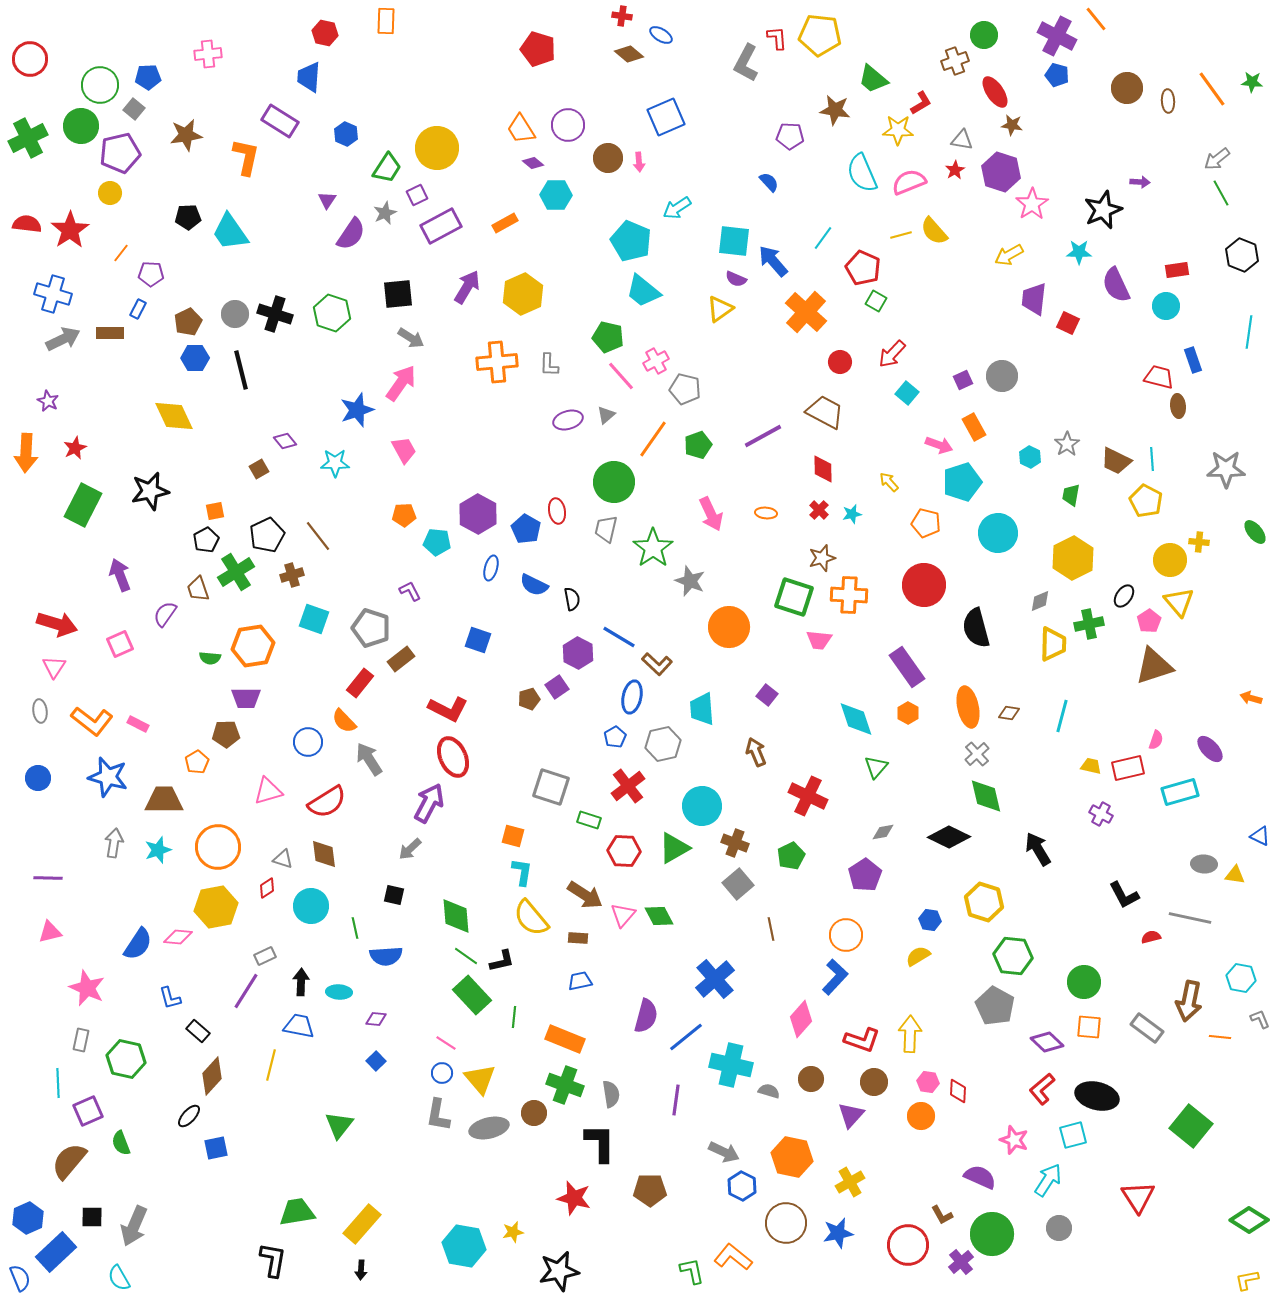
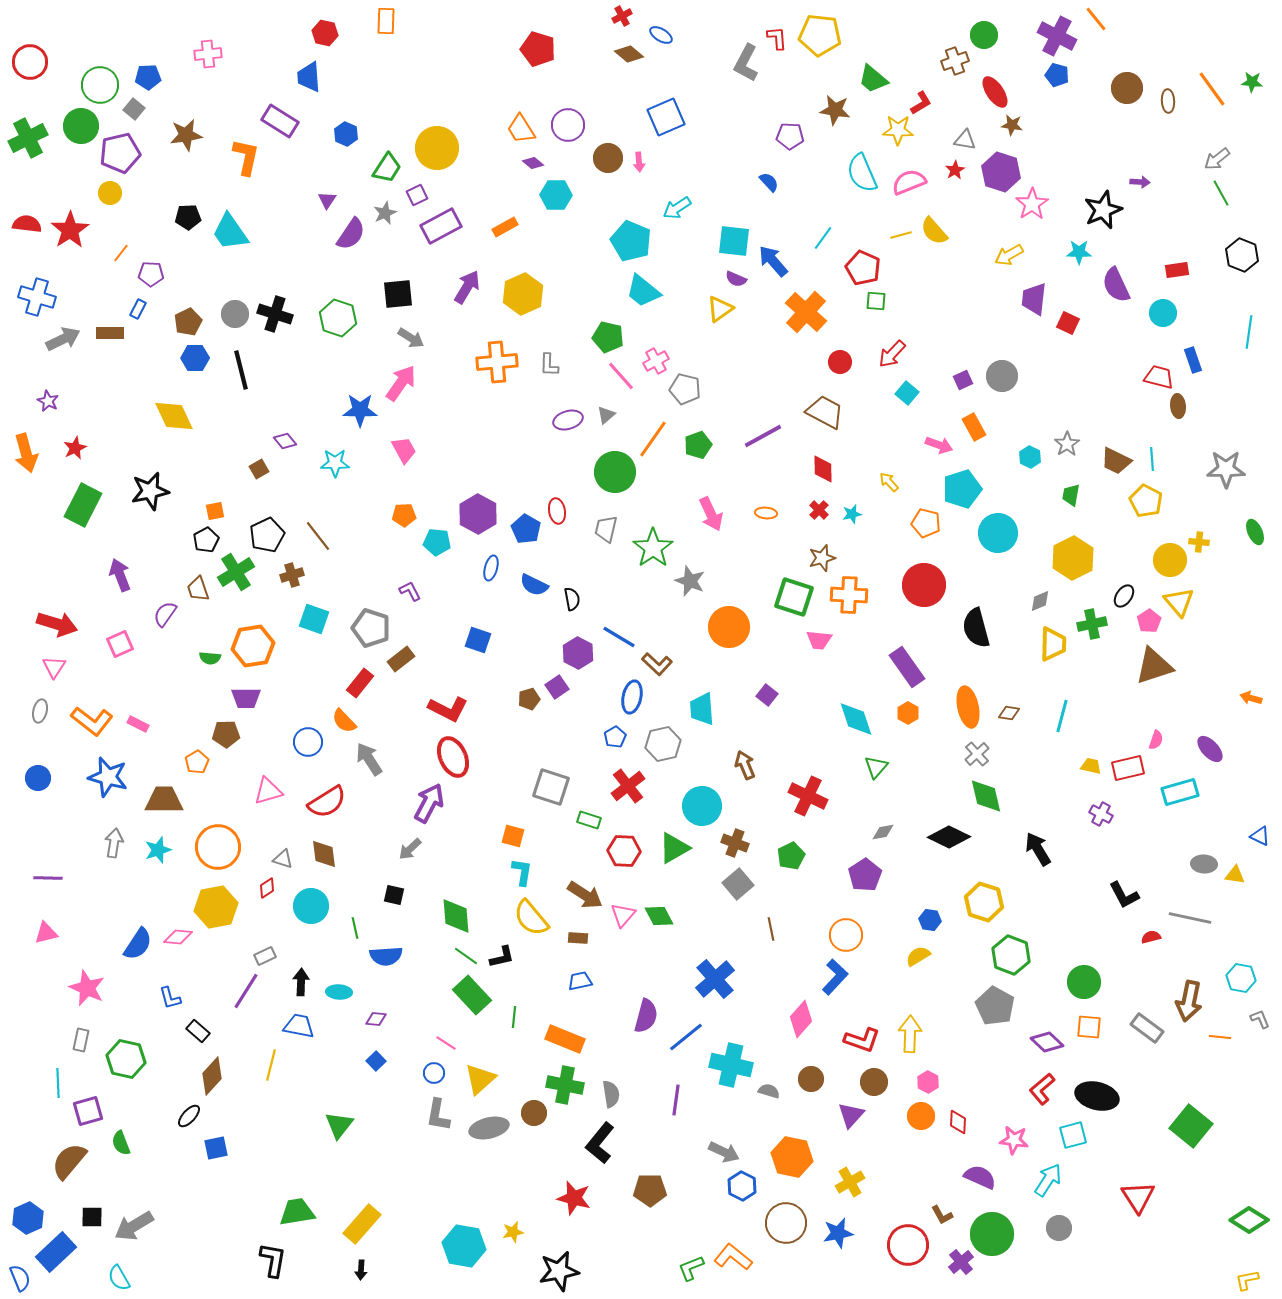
red cross at (622, 16): rotated 36 degrees counterclockwise
red circle at (30, 59): moved 3 px down
blue trapezoid at (309, 77): rotated 8 degrees counterclockwise
gray triangle at (962, 140): moved 3 px right
orange rectangle at (505, 223): moved 4 px down
blue cross at (53, 294): moved 16 px left, 3 px down
green square at (876, 301): rotated 25 degrees counterclockwise
cyan circle at (1166, 306): moved 3 px left, 7 px down
green hexagon at (332, 313): moved 6 px right, 5 px down
blue star at (357, 410): moved 3 px right; rotated 20 degrees clockwise
orange arrow at (26, 453): rotated 18 degrees counterclockwise
green circle at (614, 482): moved 1 px right, 10 px up
cyan pentagon at (962, 482): moved 7 px down
green ellipse at (1255, 532): rotated 15 degrees clockwise
green cross at (1089, 624): moved 3 px right
gray ellipse at (40, 711): rotated 20 degrees clockwise
brown arrow at (756, 752): moved 11 px left, 13 px down
pink triangle at (50, 932): moved 4 px left, 1 px down
green hexagon at (1013, 956): moved 2 px left, 1 px up; rotated 15 degrees clockwise
black L-shape at (502, 961): moved 4 px up
blue circle at (442, 1073): moved 8 px left
yellow triangle at (480, 1079): rotated 28 degrees clockwise
pink hexagon at (928, 1082): rotated 20 degrees clockwise
green cross at (565, 1085): rotated 9 degrees counterclockwise
red diamond at (958, 1091): moved 31 px down
purple square at (88, 1111): rotated 8 degrees clockwise
pink star at (1014, 1140): rotated 12 degrees counterclockwise
black L-shape at (600, 1143): rotated 141 degrees counterclockwise
gray arrow at (134, 1226): rotated 36 degrees clockwise
green L-shape at (692, 1271): moved 1 px left, 3 px up; rotated 100 degrees counterclockwise
